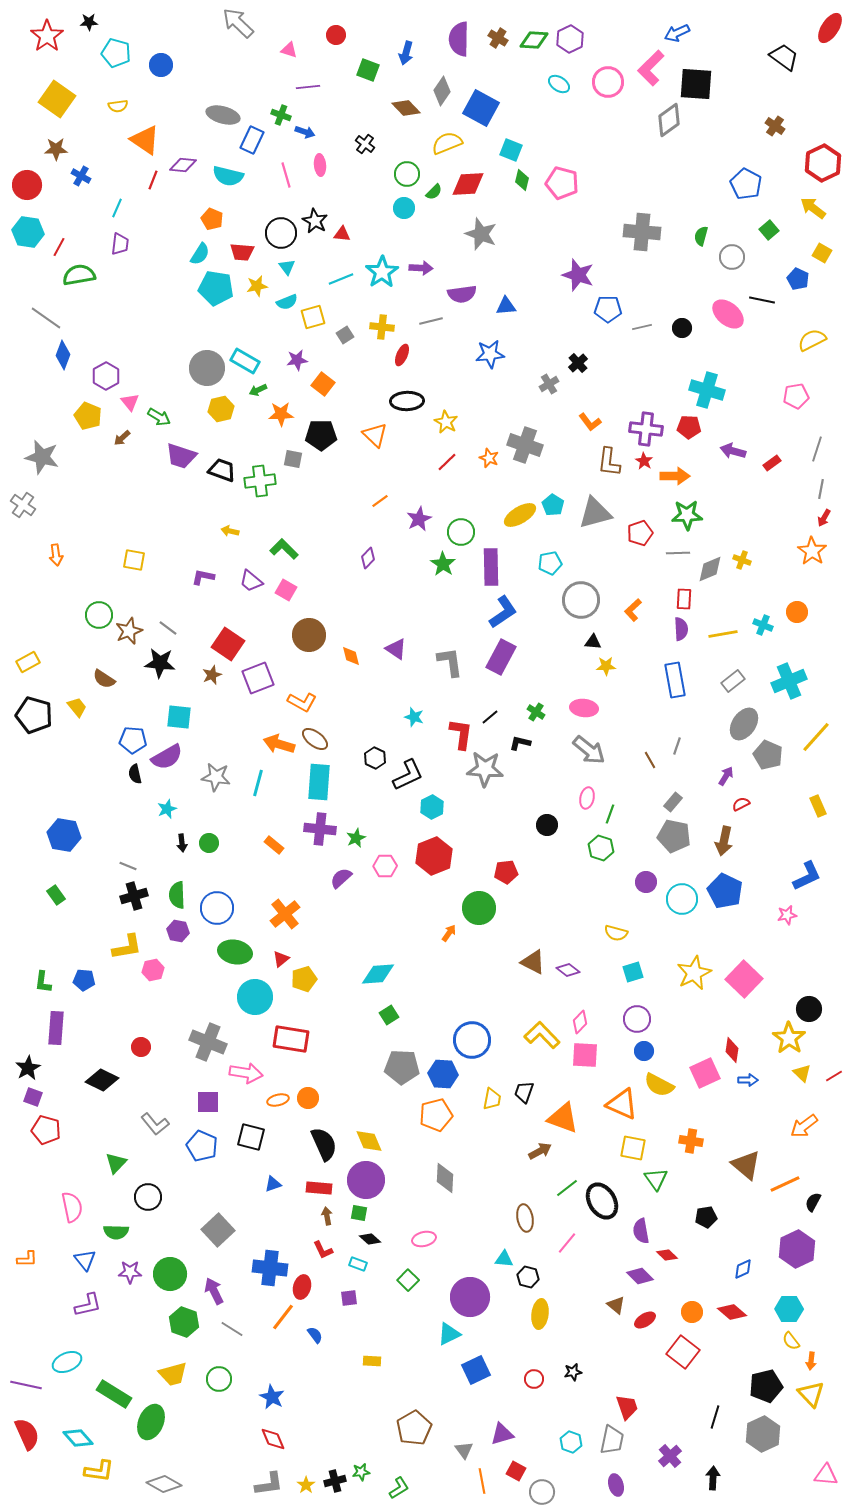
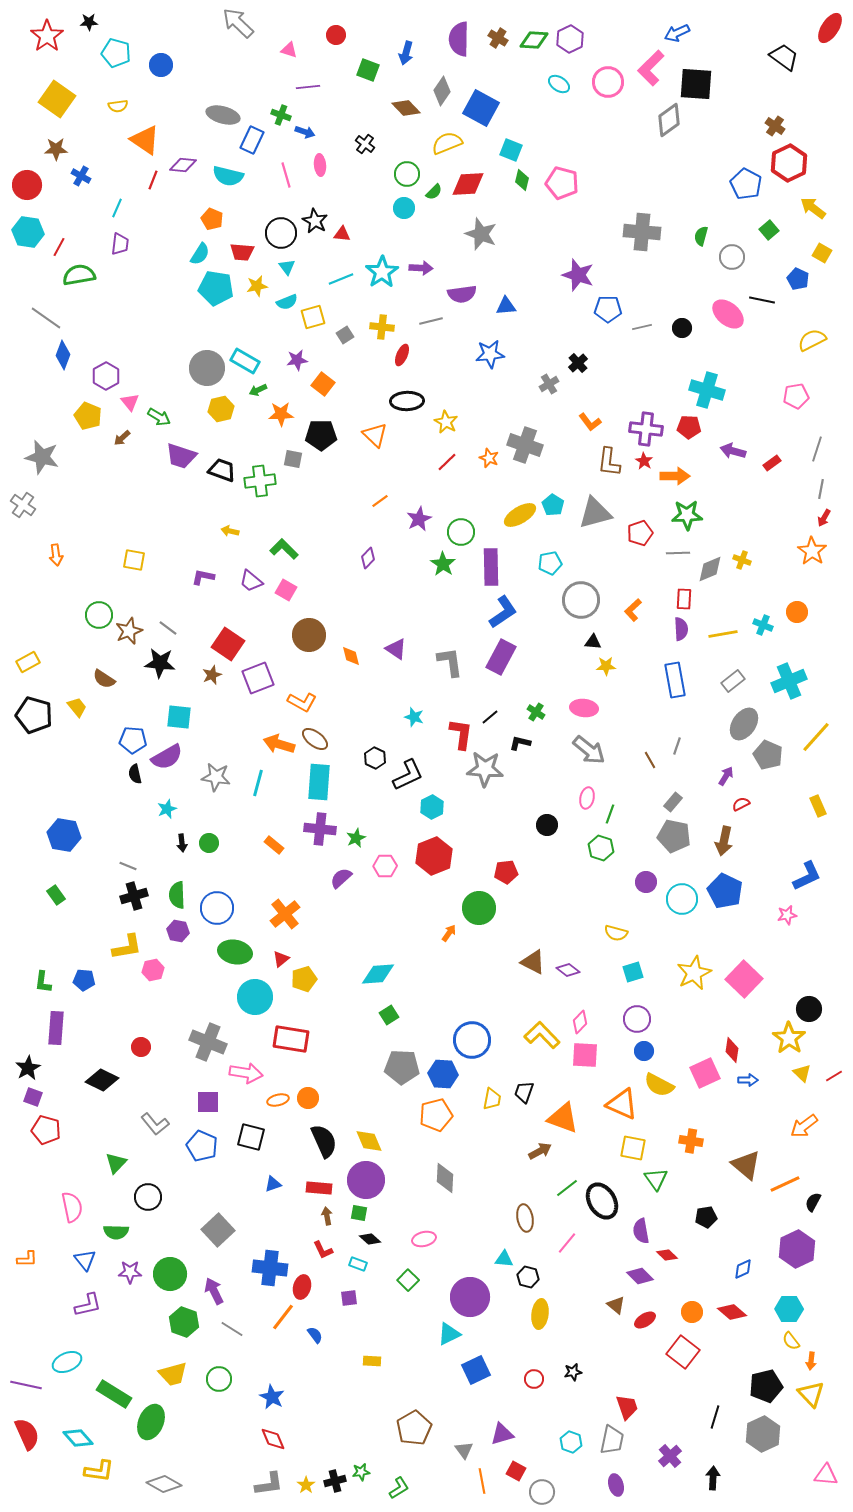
red hexagon at (823, 163): moved 34 px left
black semicircle at (324, 1144): moved 3 px up
